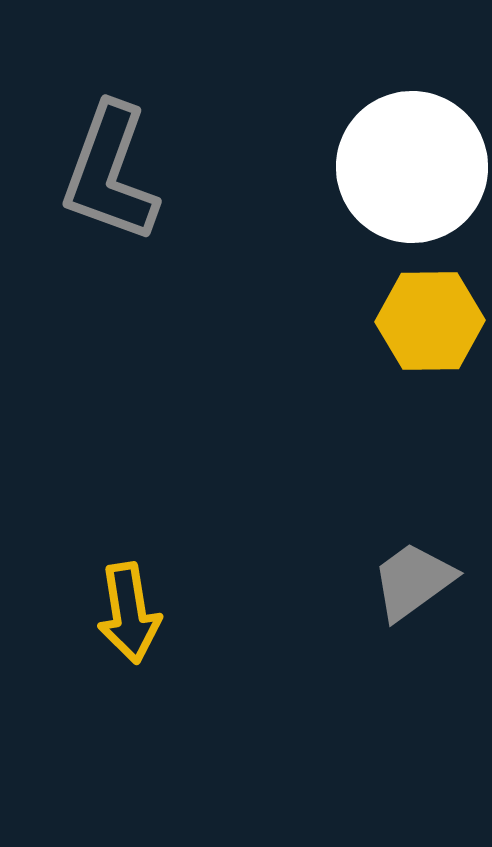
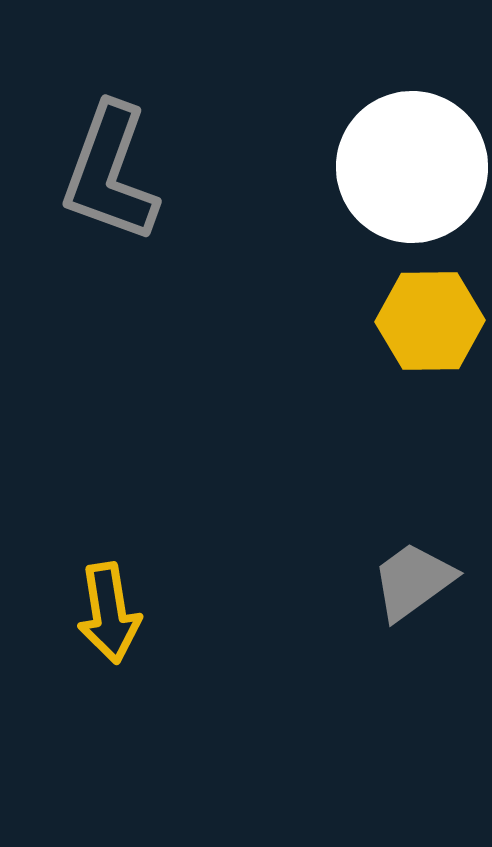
yellow arrow: moved 20 px left
